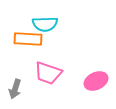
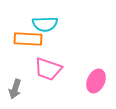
pink trapezoid: moved 4 px up
pink ellipse: rotated 40 degrees counterclockwise
